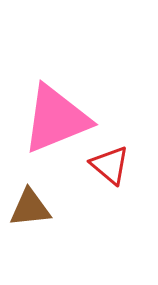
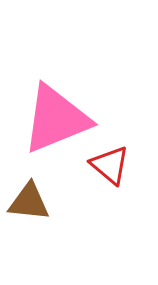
brown triangle: moved 1 px left, 6 px up; rotated 12 degrees clockwise
